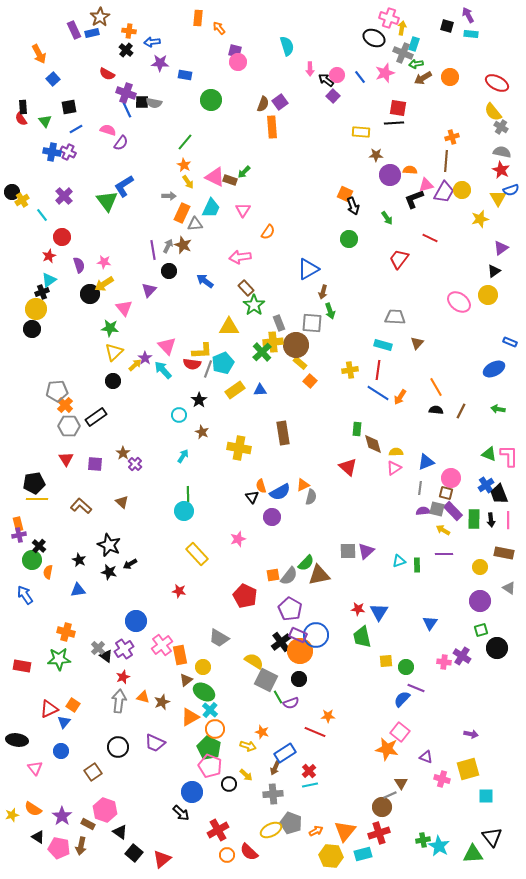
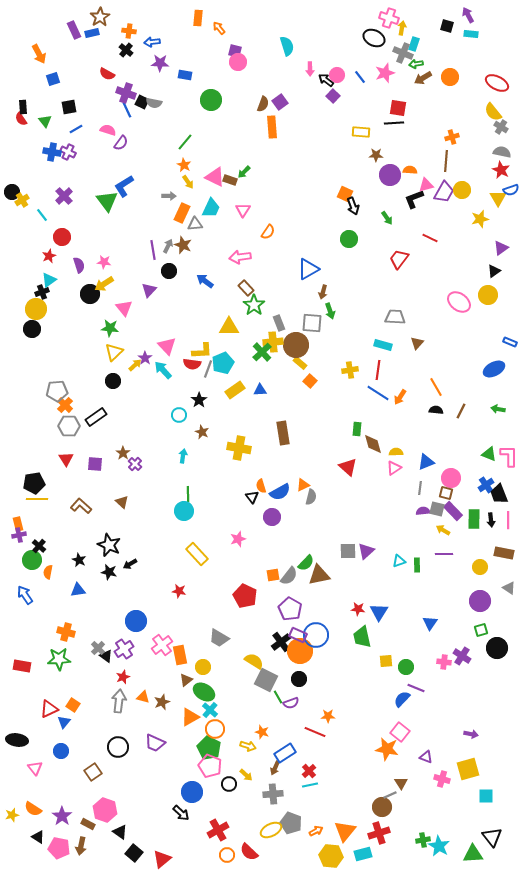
blue square at (53, 79): rotated 24 degrees clockwise
black square at (142, 102): rotated 24 degrees clockwise
cyan arrow at (183, 456): rotated 24 degrees counterclockwise
